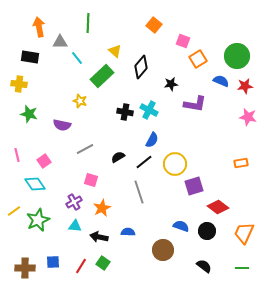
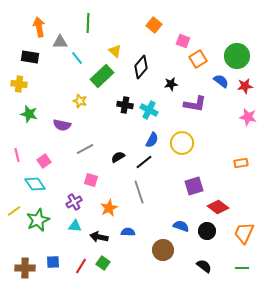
blue semicircle at (221, 81): rotated 14 degrees clockwise
black cross at (125, 112): moved 7 px up
yellow circle at (175, 164): moved 7 px right, 21 px up
orange star at (102, 208): moved 7 px right
